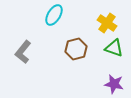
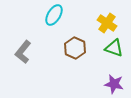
brown hexagon: moved 1 px left, 1 px up; rotated 20 degrees counterclockwise
